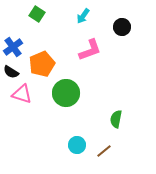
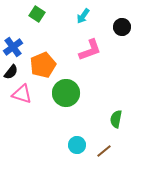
orange pentagon: moved 1 px right, 1 px down
black semicircle: rotated 84 degrees counterclockwise
